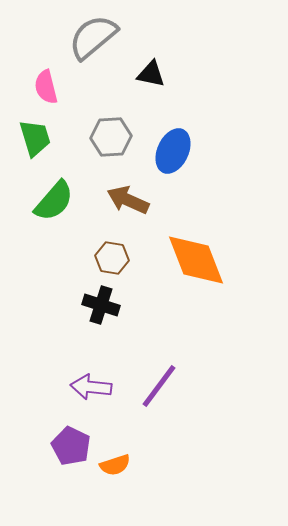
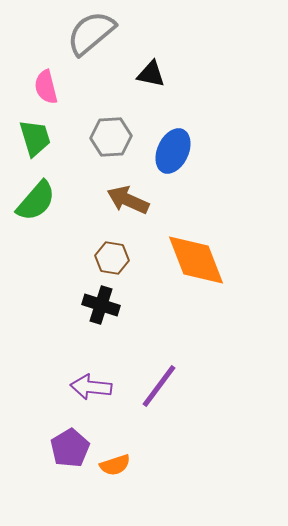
gray semicircle: moved 2 px left, 4 px up
green semicircle: moved 18 px left
purple pentagon: moved 1 px left, 2 px down; rotated 15 degrees clockwise
